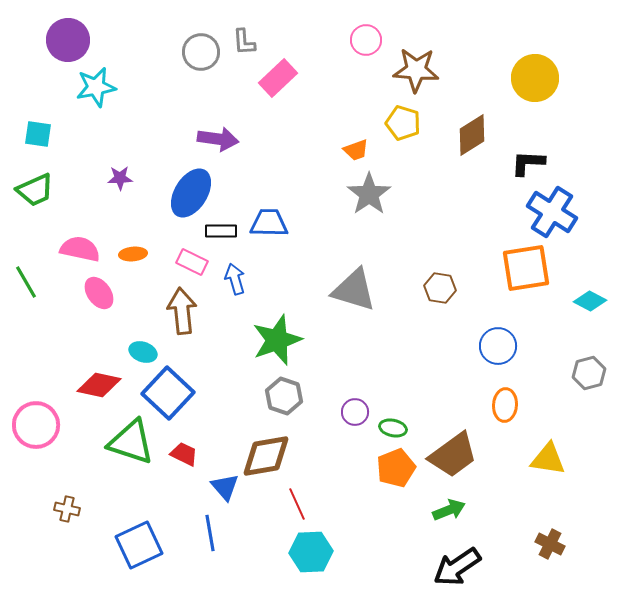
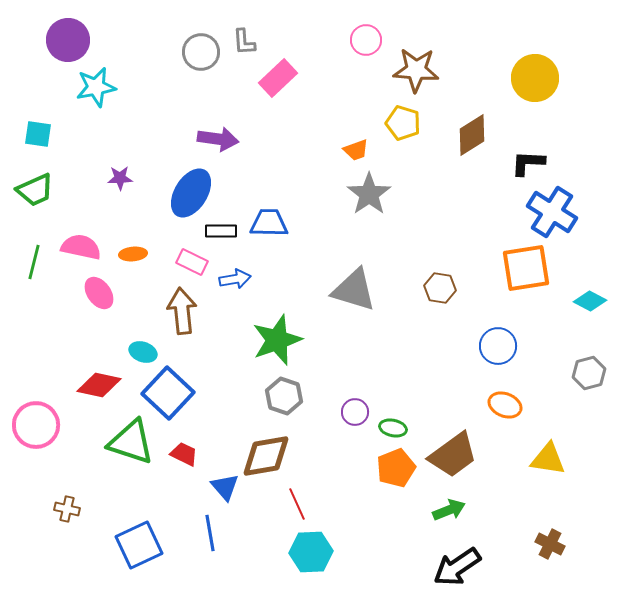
pink semicircle at (80, 249): moved 1 px right, 2 px up
blue arrow at (235, 279): rotated 96 degrees clockwise
green line at (26, 282): moved 8 px right, 20 px up; rotated 44 degrees clockwise
orange ellipse at (505, 405): rotated 72 degrees counterclockwise
